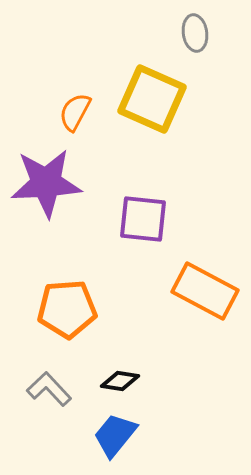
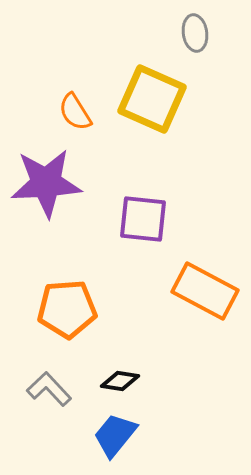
orange semicircle: rotated 60 degrees counterclockwise
